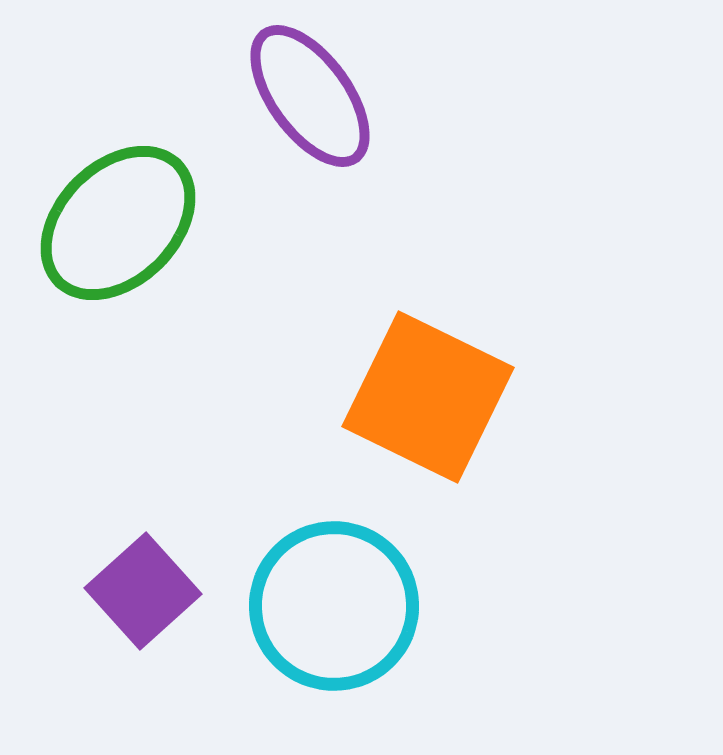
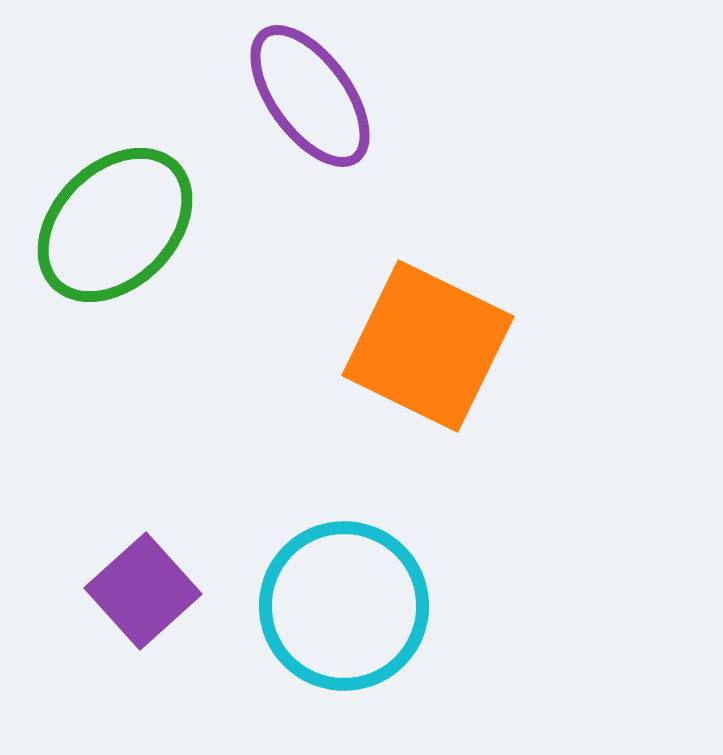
green ellipse: moved 3 px left, 2 px down
orange square: moved 51 px up
cyan circle: moved 10 px right
